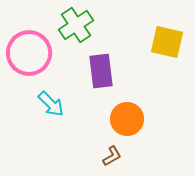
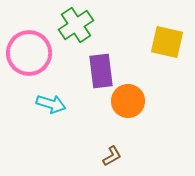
cyan arrow: rotated 28 degrees counterclockwise
orange circle: moved 1 px right, 18 px up
